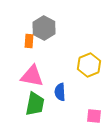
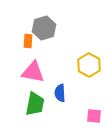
gray hexagon: rotated 15 degrees clockwise
orange rectangle: moved 1 px left
yellow hexagon: rotated 10 degrees counterclockwise
pink triangle: moved 1 px right, 4 px up
blue semicircle: moved 1 px down
